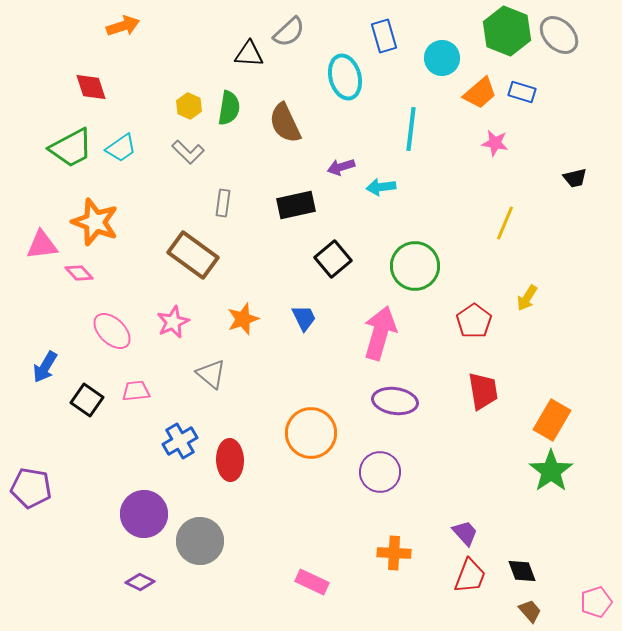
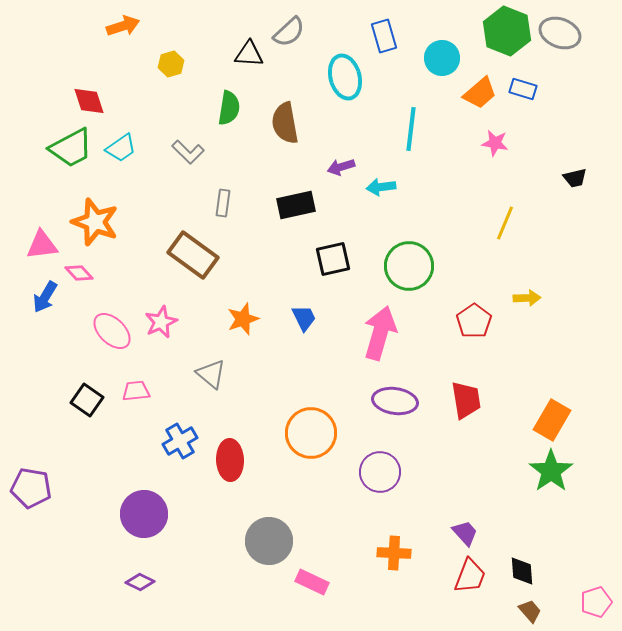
gray ellipse at (559, 35): moved 1 px right, 2 px up; rotated 24 degrees counterclockwise
red diamond at (91, 87): moved 2 px left, 14 px down
blue rectangle at (522, 92): moved 1 px right, 3 px up
yellow hexagon at (189, 106): moved 18 px left, 42 px up; rotated 20 degrees clockwise
brown semicircle at (285, 123): rotated 15 degrees clockwise
black square at (333, 259): rotated 27 degrees clockwise
green circle at (415, 266): moved 6 px left
yellow arrow at (527, 298): rotated 124 degrees counterclockwise
pink star at (173, 322): moved 12 px left
blue arrow at (45, 367): moved 70 px up
red trapezoid at (483, 391): moved 17 px left, 9 px down
gray circle at (200, 541): moved 69 px right
black diamond at (522, 571): rotated 16 degrees clockwise
